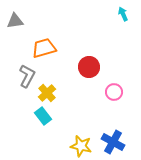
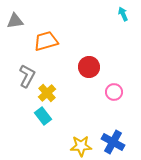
orange trapezoid: moved 2 px right, 7 px up
yellow star: rotated 15 degrees counterclockwise
